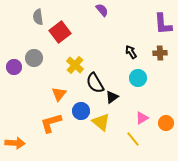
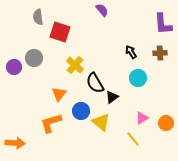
red square: rotated 35 degrees counterclockwise
